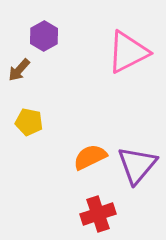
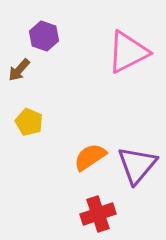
purple hexagon: rotated 12 degrees counterclockwise
yellow pentagon: rotated 12 degrees clockwise
orange semicircle: rotated 8 degrees counterclockwise
